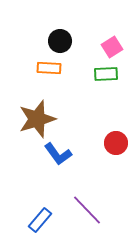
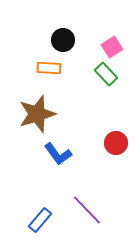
black circle: moved 3 px right, 1 px up
green rectangle: rotated 50 degrees clockwise
brown star: moved 5 px up
